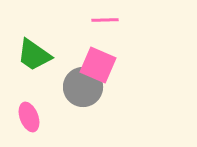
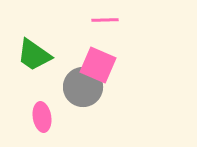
pink ellipse: moved 13 px right; rotated 12 degrees clockwise
